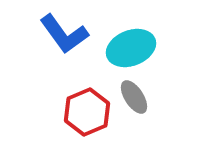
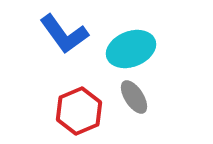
cyan ellipse: moved 1 px down
red hexagon: moved 8 px left, 1 px up
